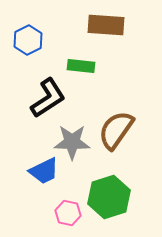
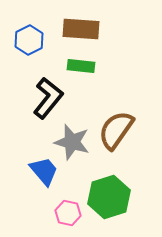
brown rectangle: moved 25 px left, 4 px down
blue hexagon: moved 1 px right
black L-shape: rotated 18 degrees counterclockwise
gray star: rotated 15 degrees clockwise
blue trapezoid: rotated 104 degrees counterclockwise
